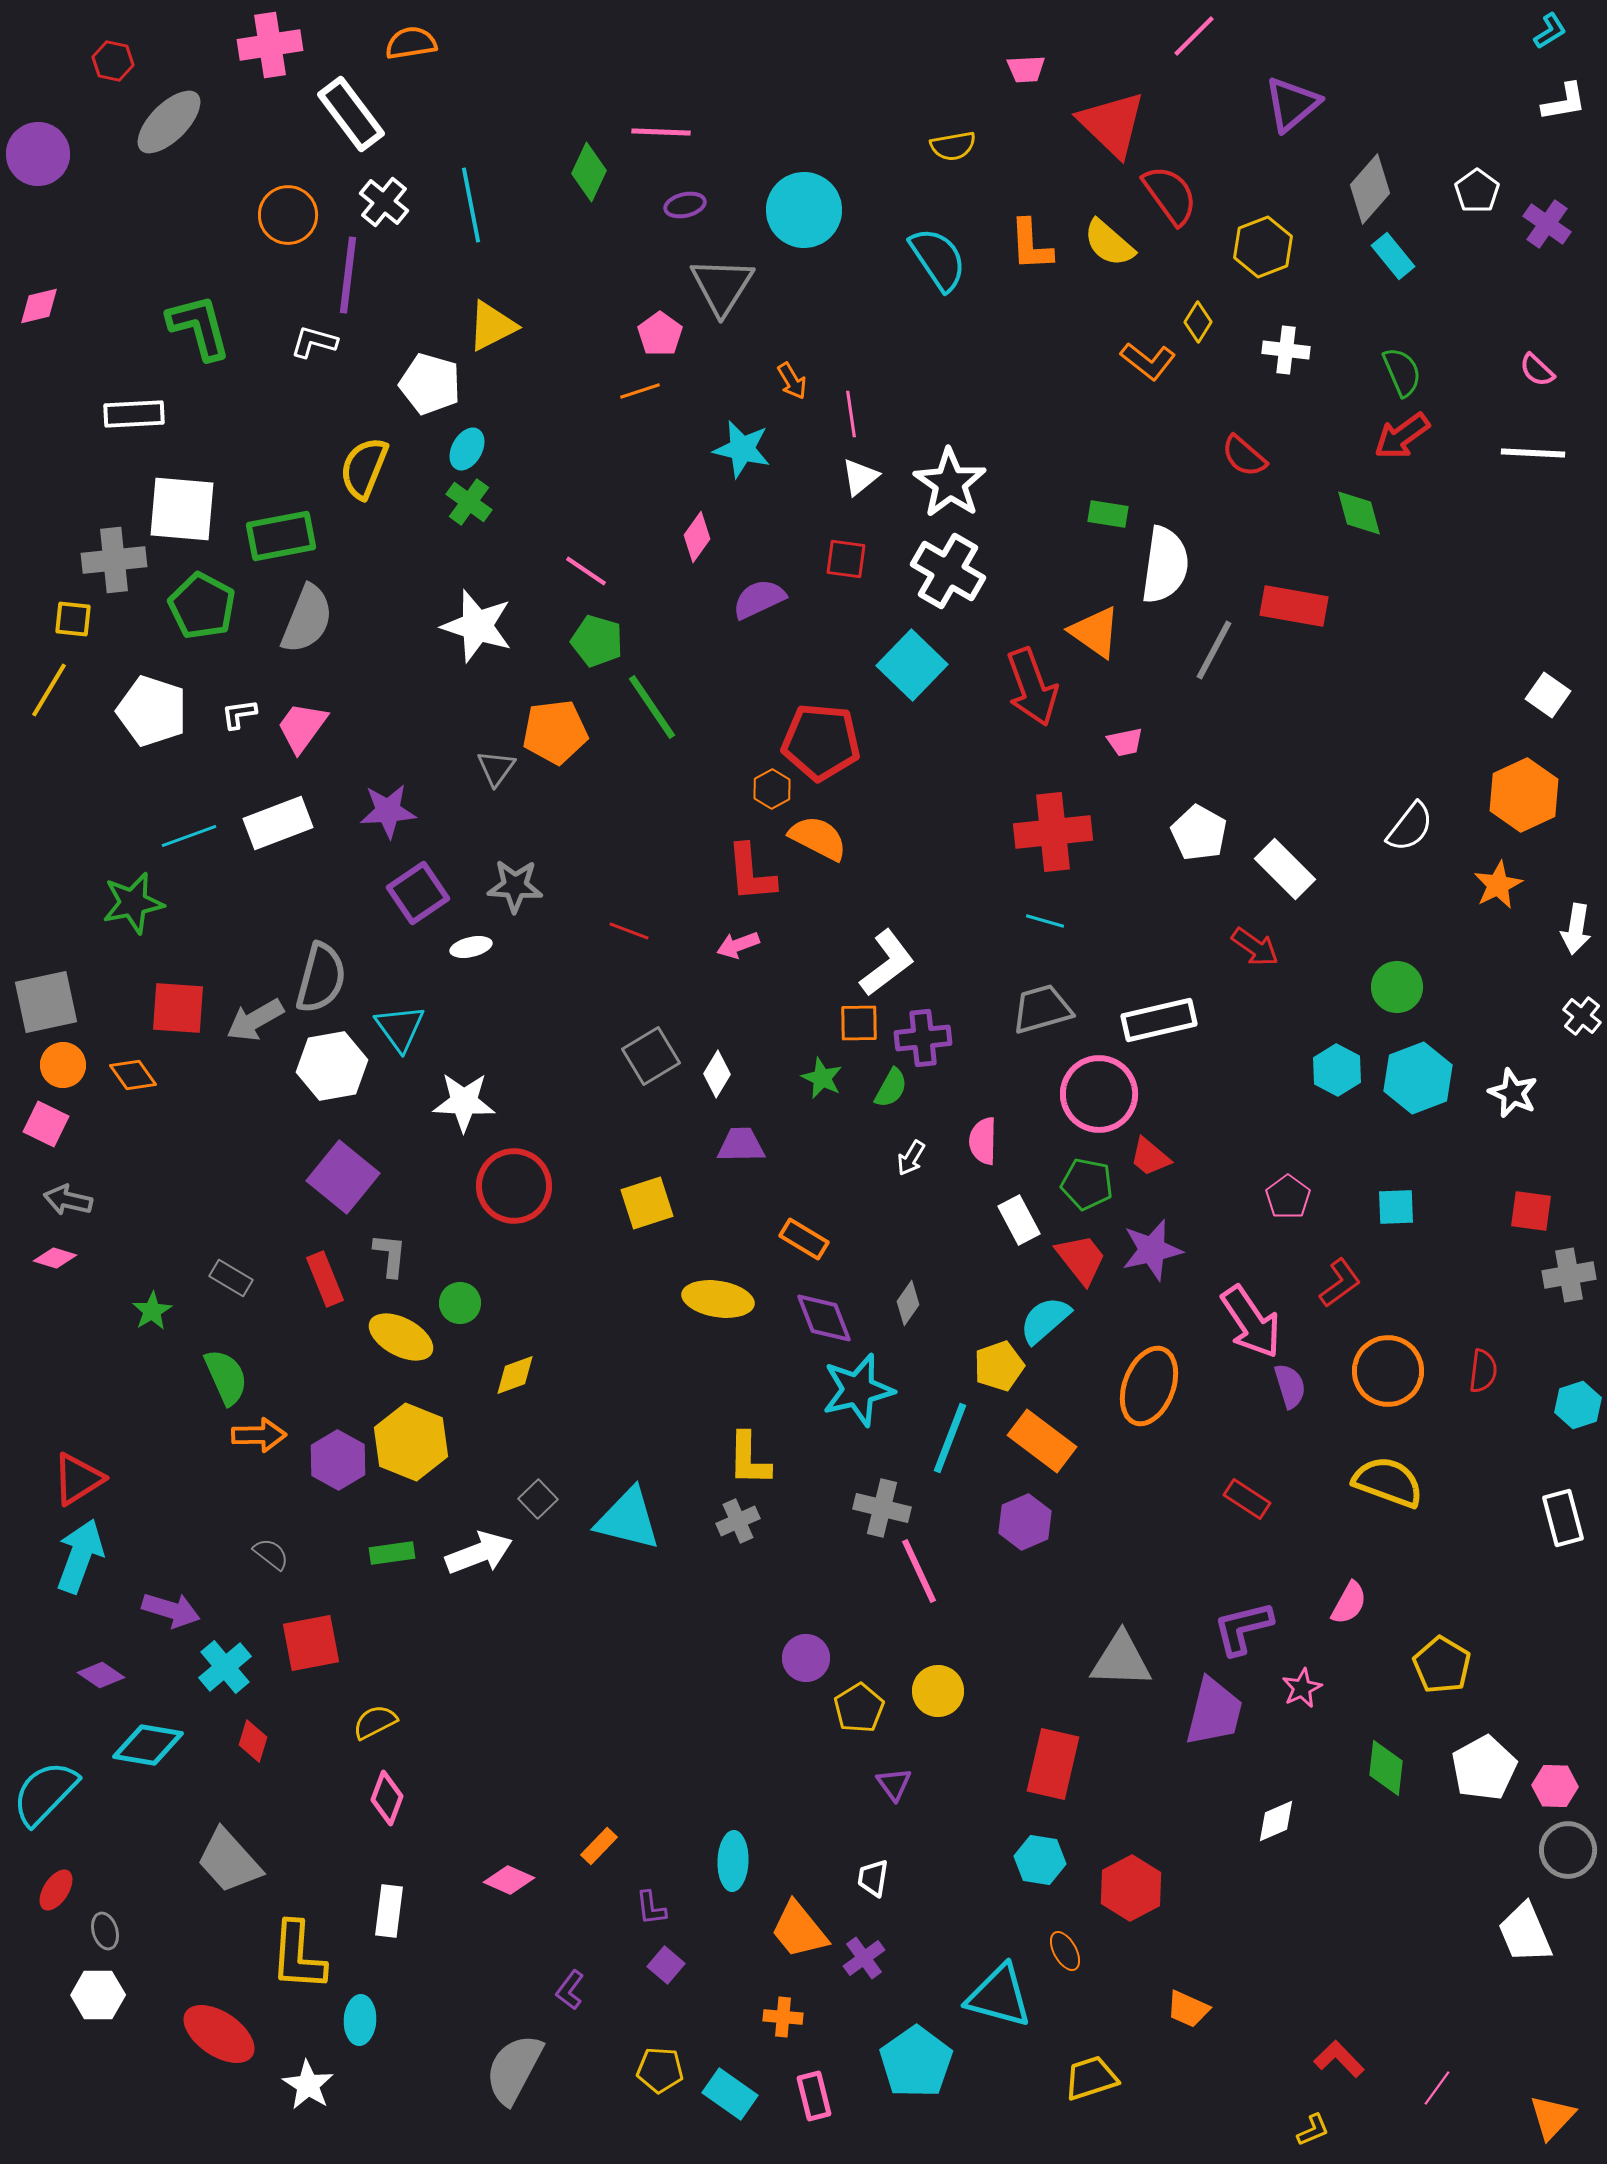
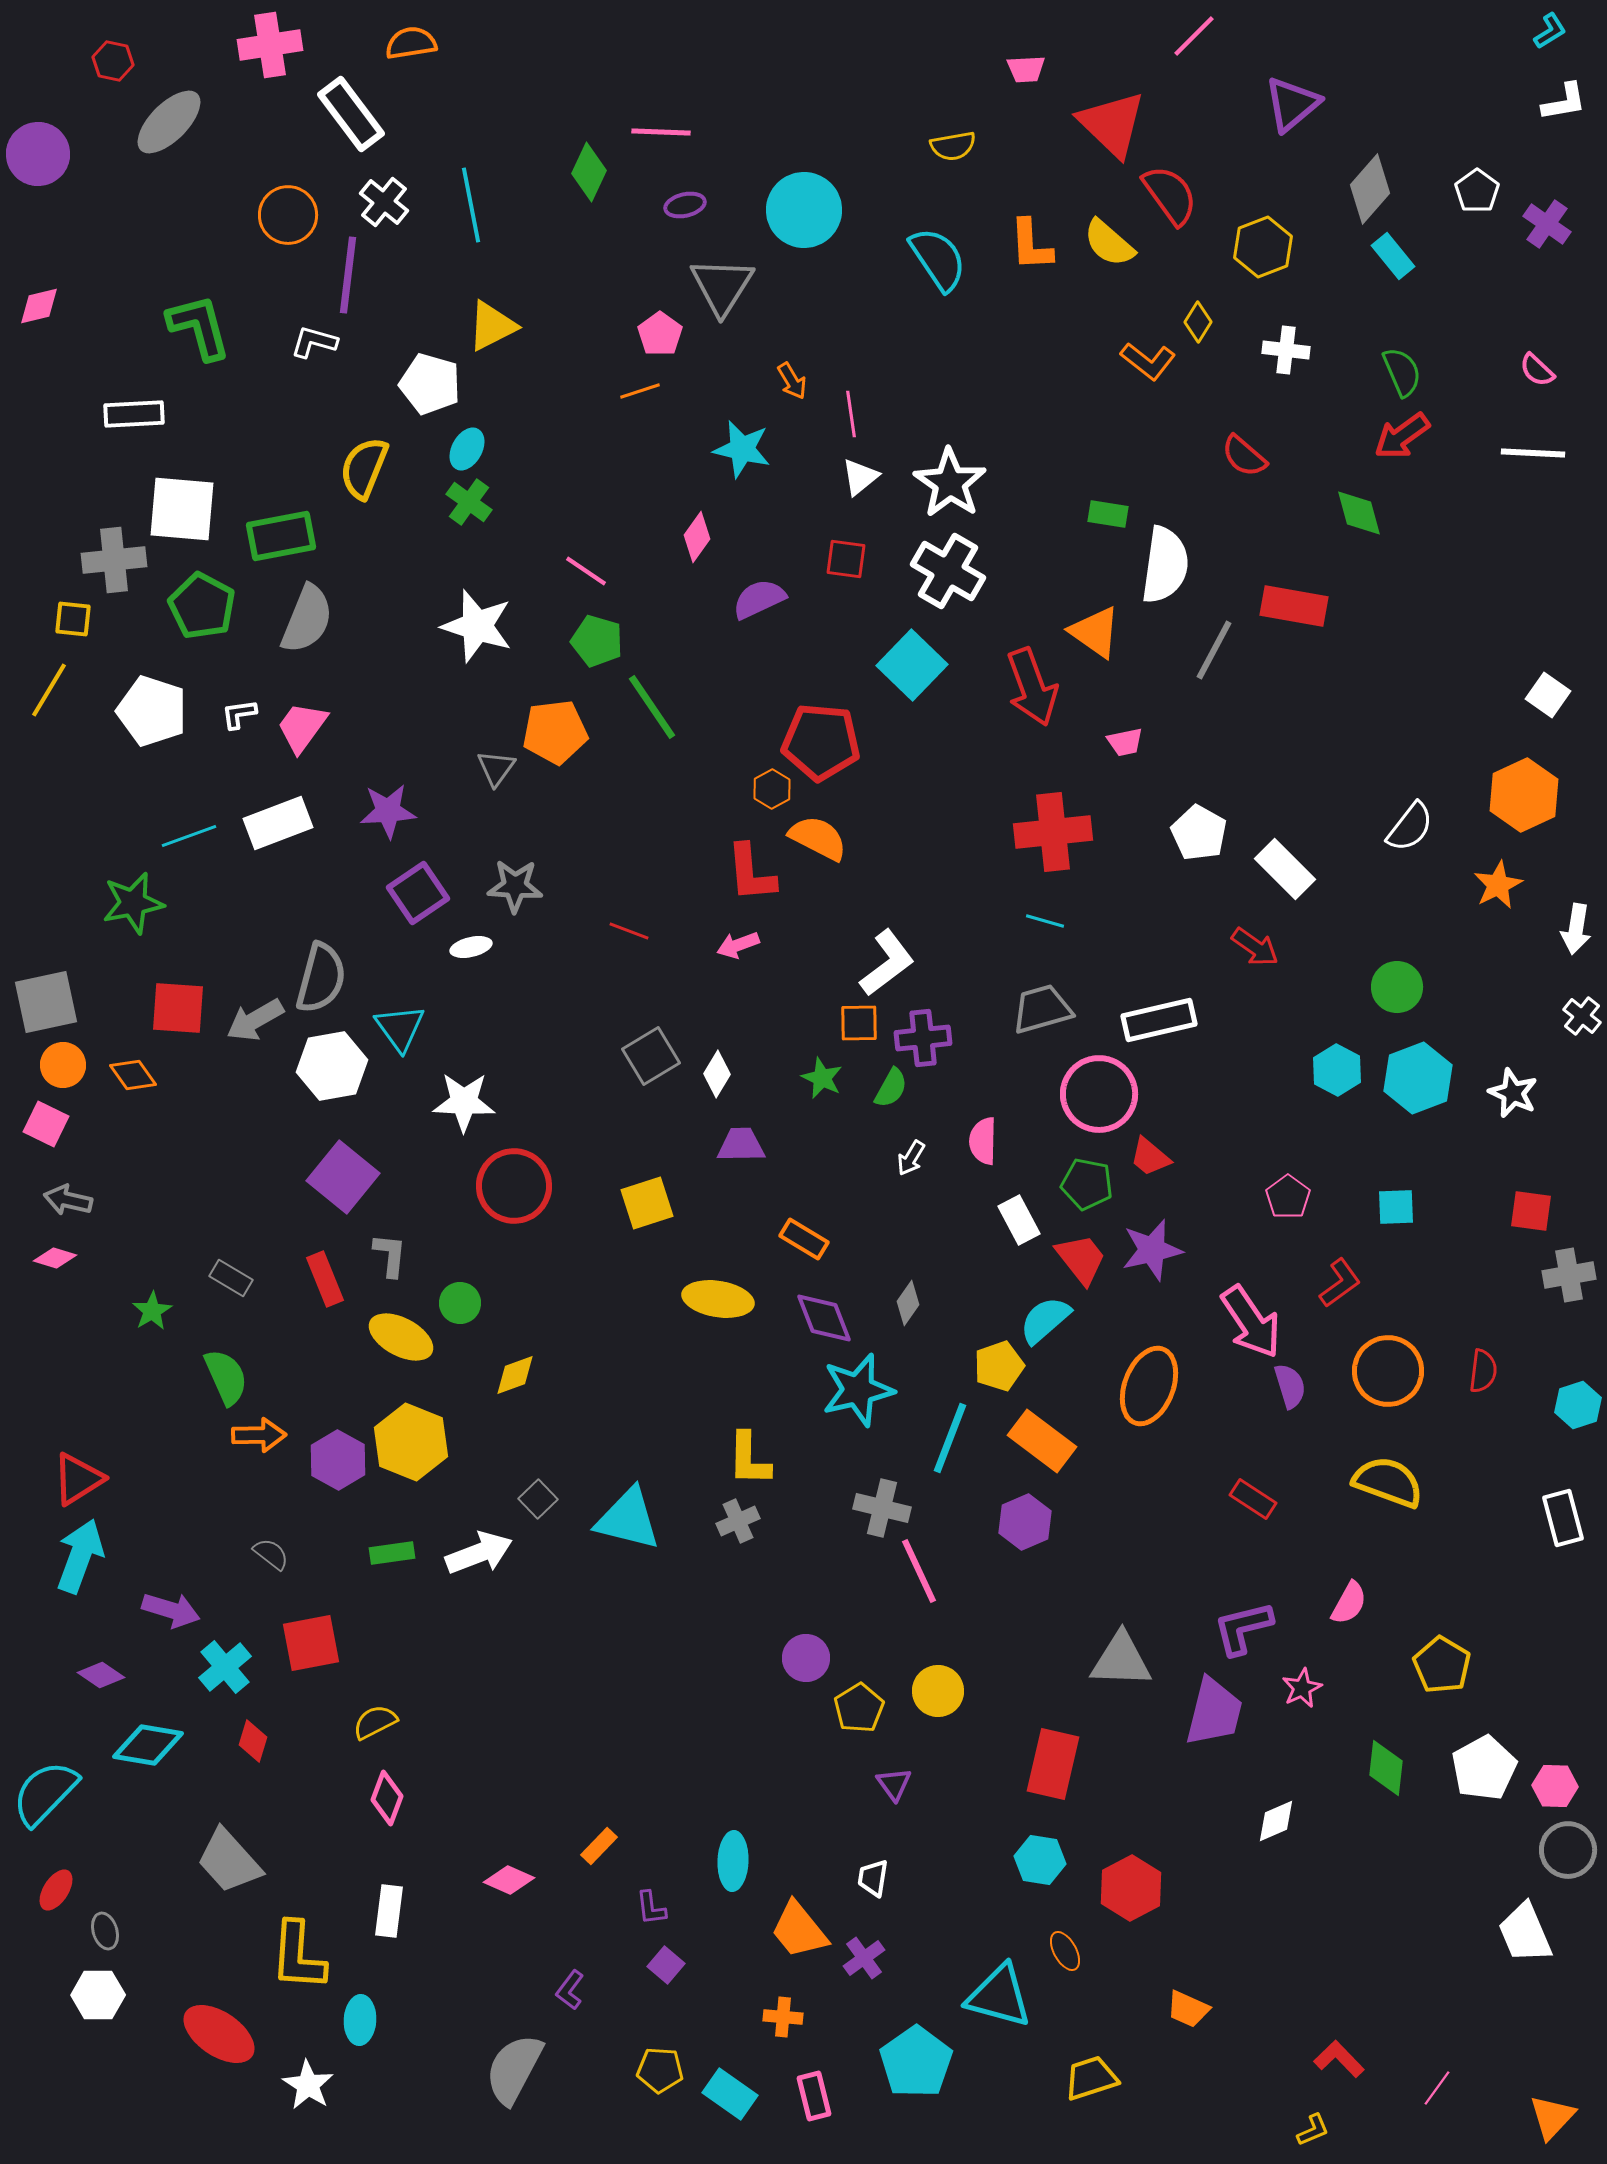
red rectangle at (1247, 1499): moved 6 px right
